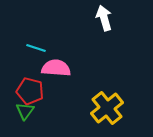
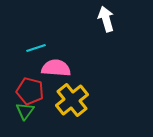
white arrow: moved 2 px right, 1 px down
cyan line: rotated 36 degrees counterclockwise
yellow cross: moved 35 px left, 8 px up
